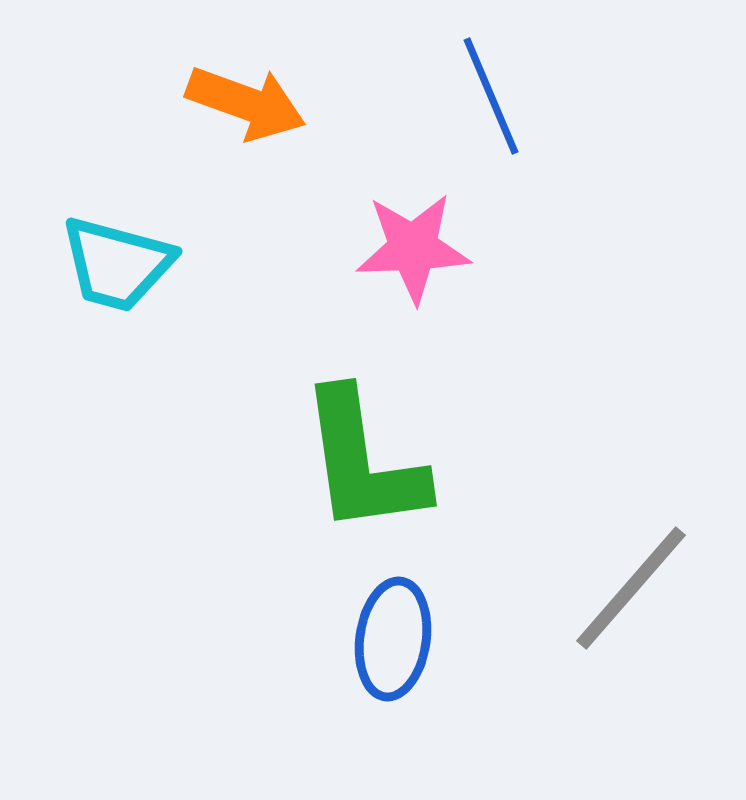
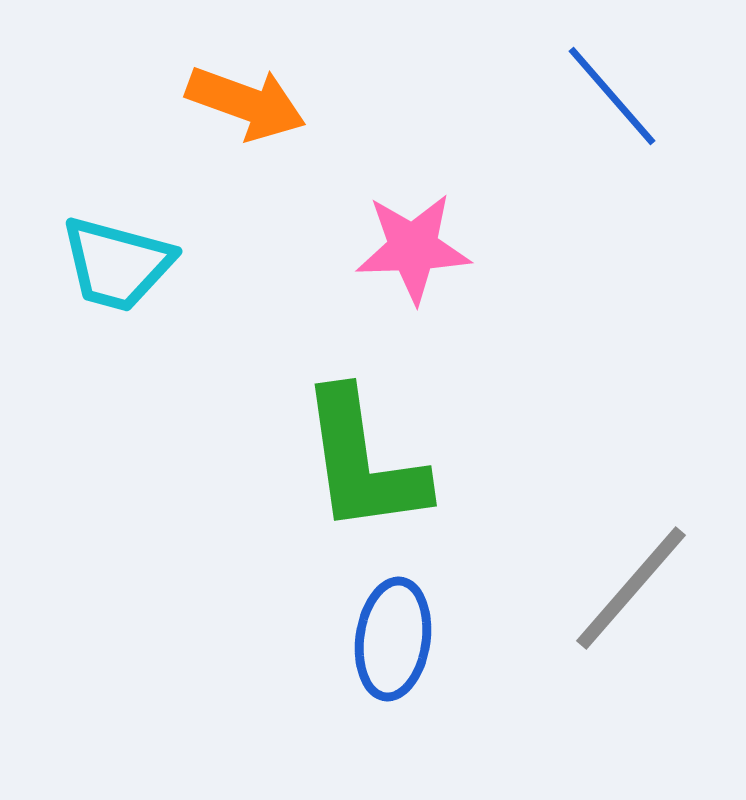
blue line: moved 121 px right; rotated 18 degrees counterclockwise
